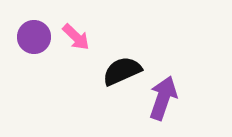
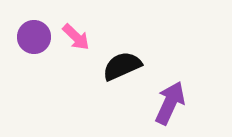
black semicircle: moved 5 px up
purple arrow: moved 7 px right, 5 px down; rotated 6 degrees clockwise
